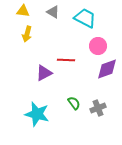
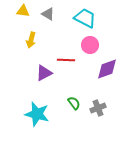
gray triangle: moved 5 px left, 2 px down
yellow arrow: moved 4 px right, 6 px down
pink circle: moved 8 px left, 1 px up
